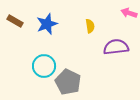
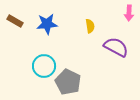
pink arrow: rotated 105 degrees counterclockwise
blue star: rotated 15 degrees clockwise
purple semicircle: rotated 35 degrees clockwise
